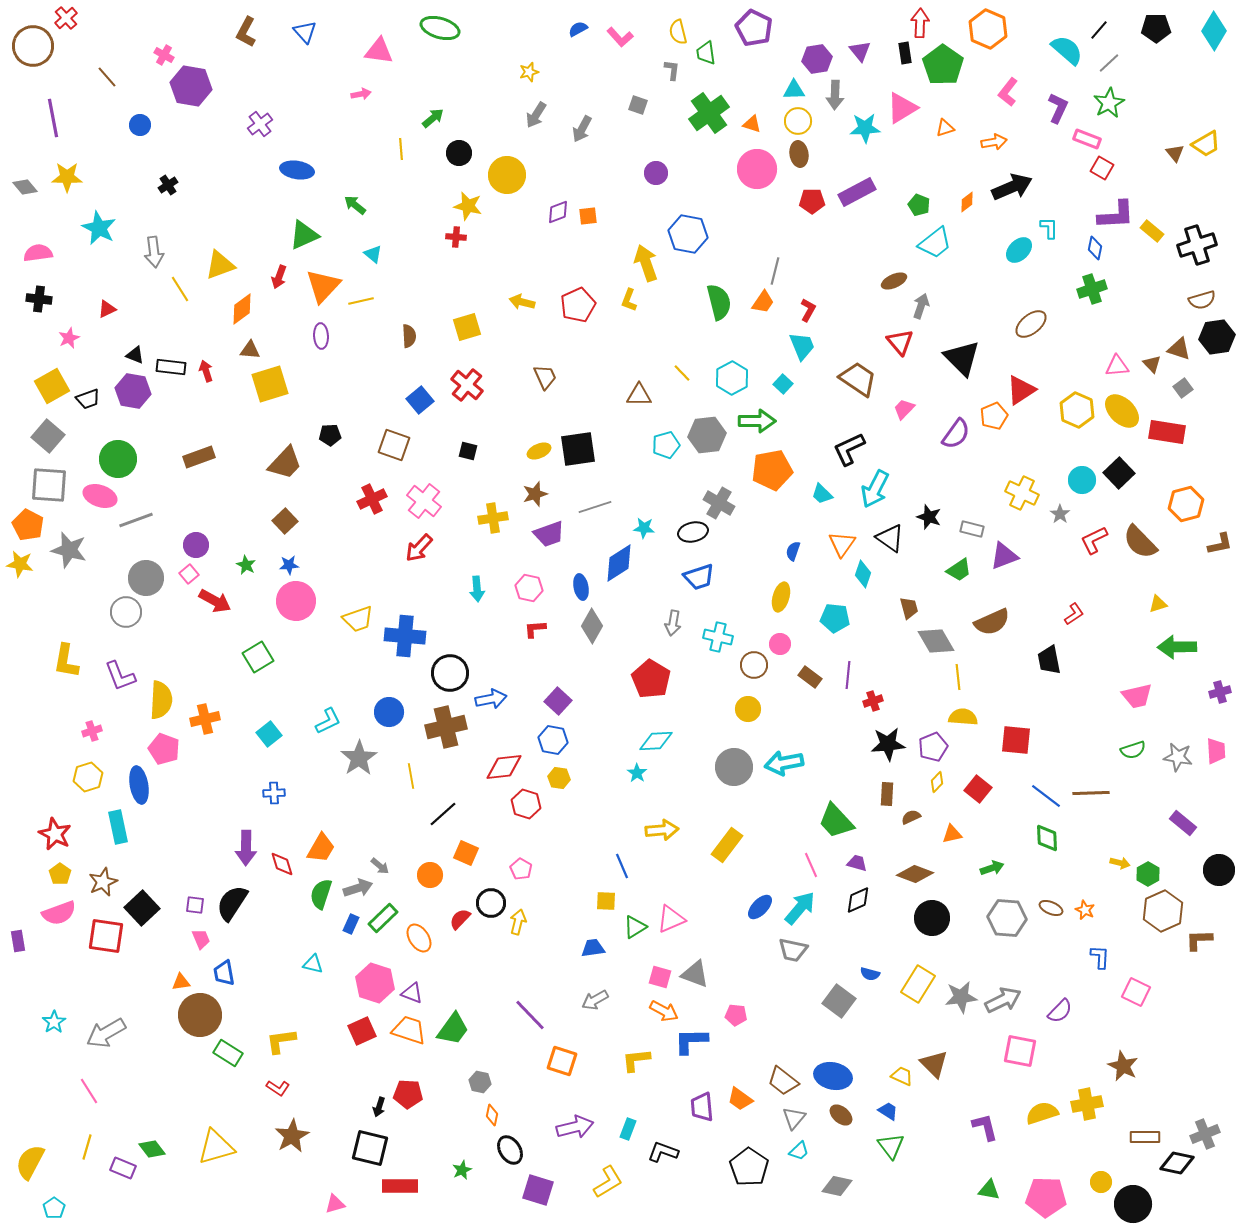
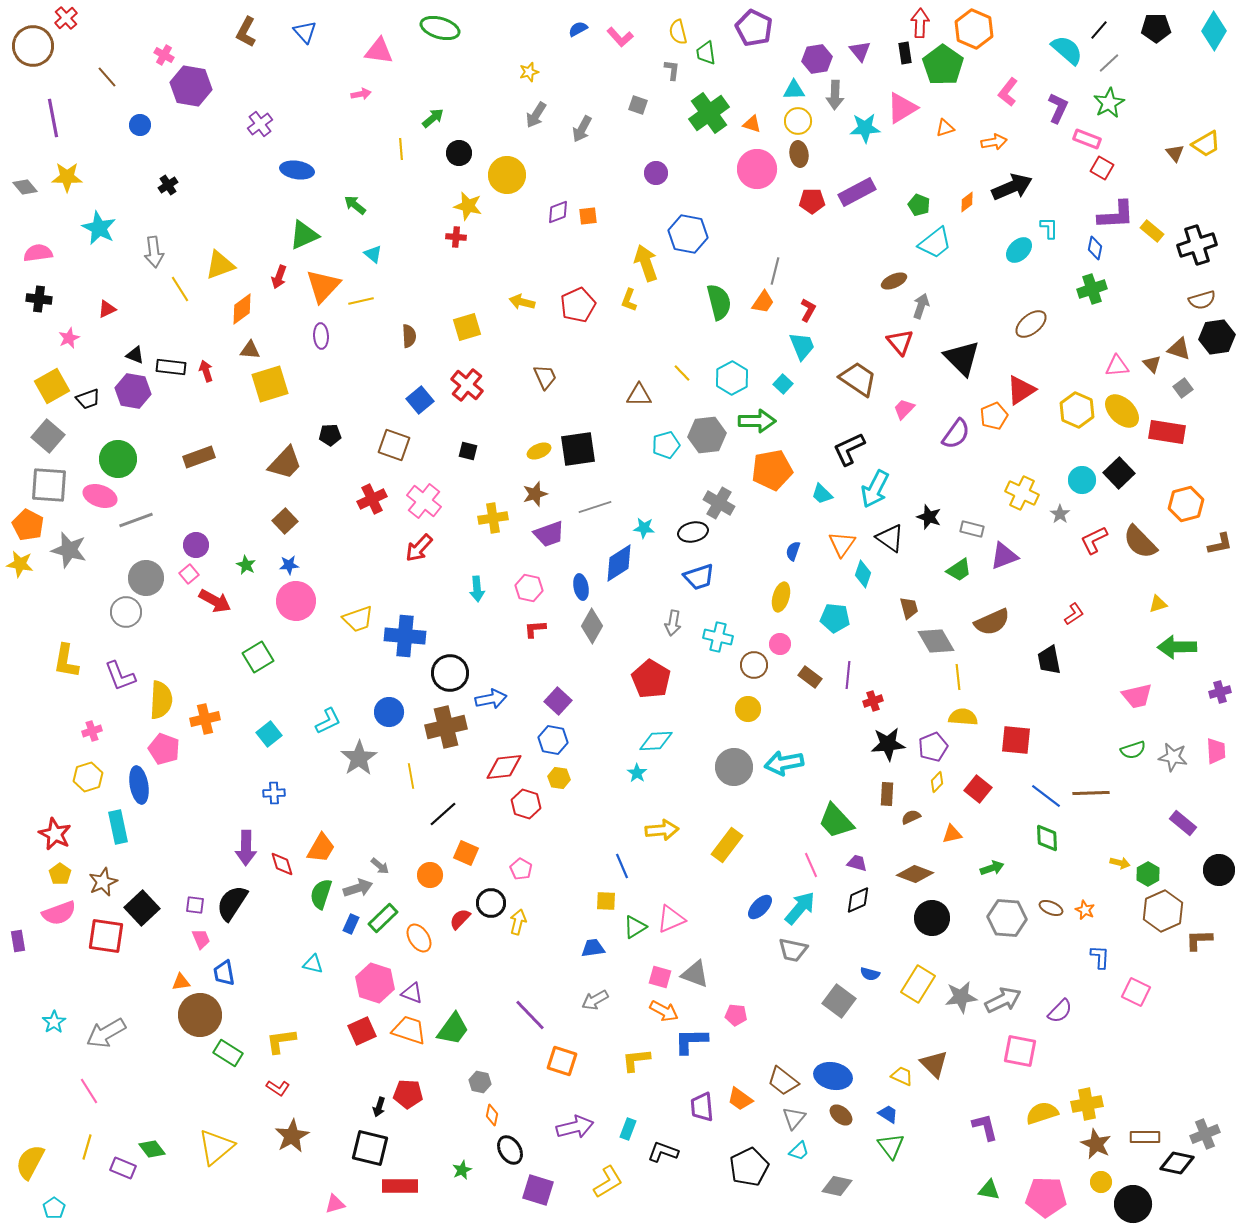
orange hexagon at (988, 29): moved 14 px left
gray star at (1178, 757): moved 5 px left
brown star at (1123, 1066): moved 27 px left, 78 px down
blue trapezoid at (888, 1111): moved 3 px down
yellow triangle at (216, 1147): rotated 24 degrees counterclockwise
black pentagon at (749, 1167): rotated 12 degrees clockwise
